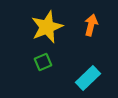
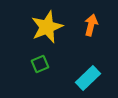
green square: moved 3 px left, 2 px down
